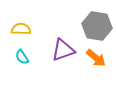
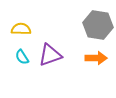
gray hexagon: moved 1 px right, 1 px up
purple triangle: moved 13 px left, 5 px down
orange arrow: rotated 40 degrees counterclockwise
